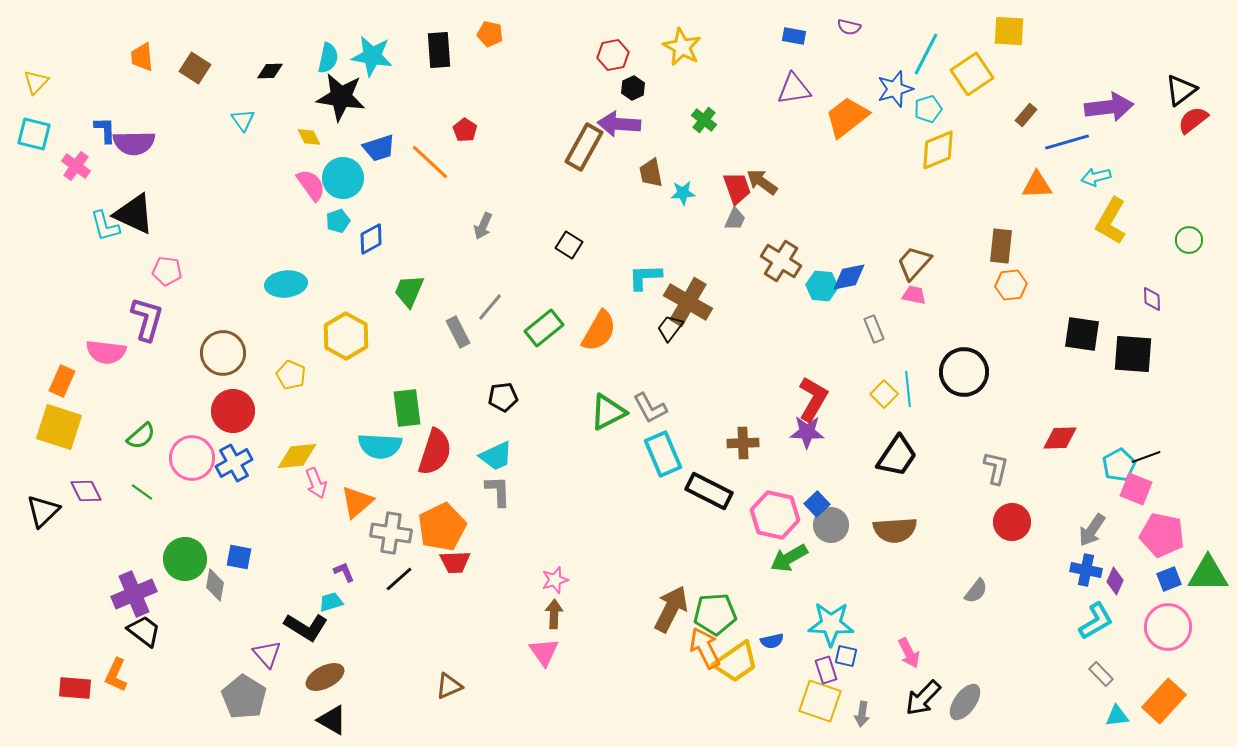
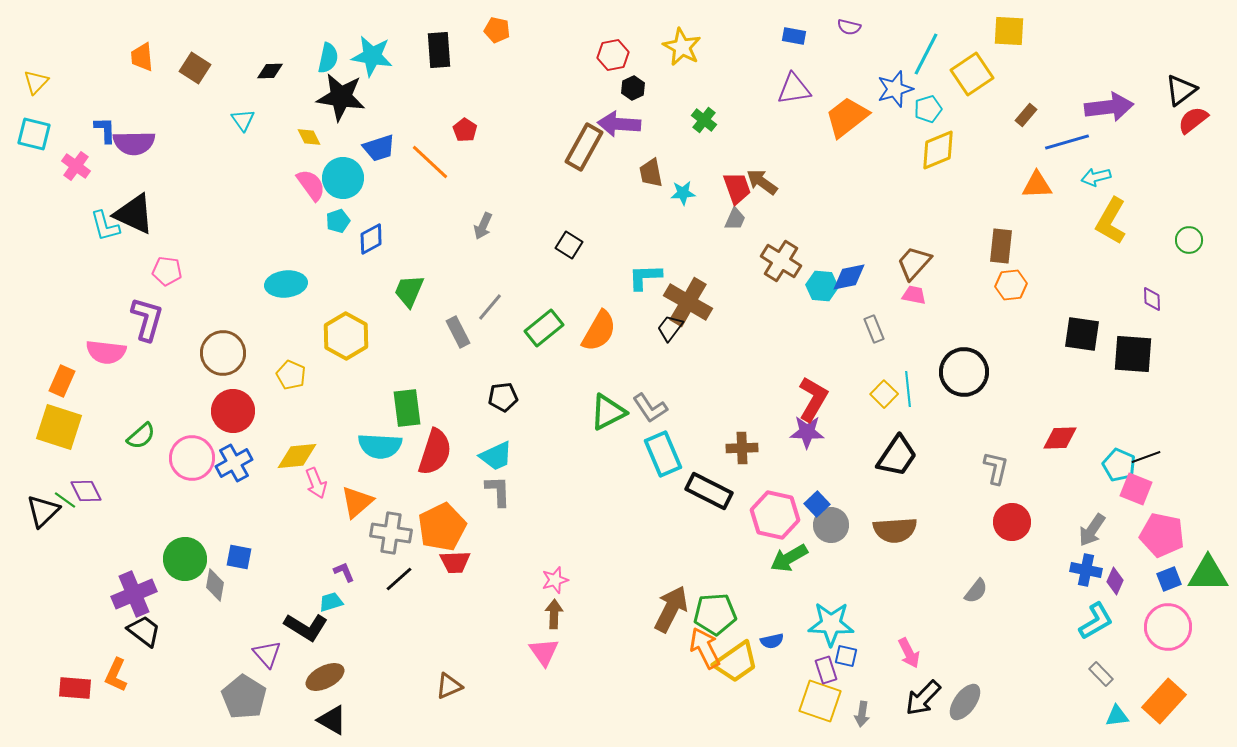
orange pentagon at (490, 34): moved 7 px right, 4 px up
gray L-shape at (650, 408): rotated 6 degrees counterclockwise
brown cross at (743, 443): moved 1 px left, 5 px down
cyan pentagon at (1119, 465): rotated 20 degrees counterclockwise
green line at (142, 492): moved 77 px left, 8 px down
